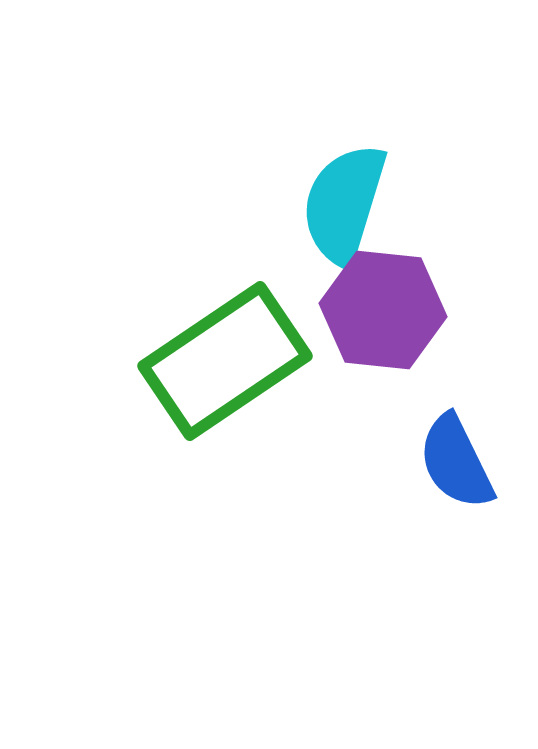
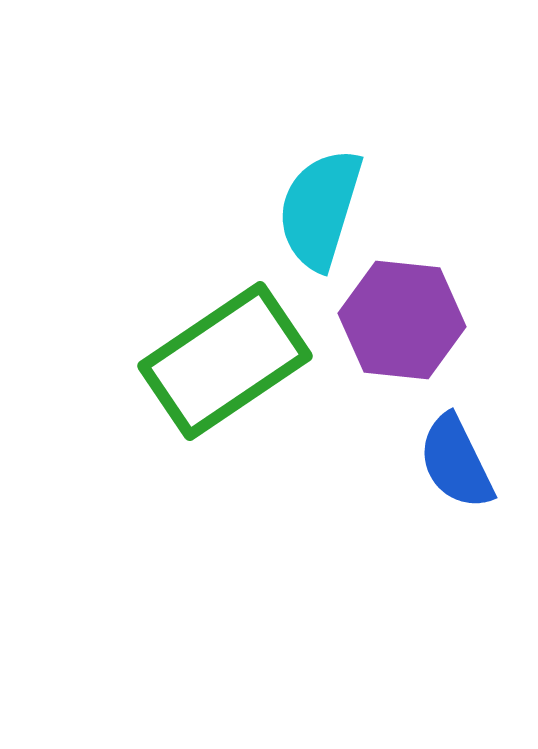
cyan semicircle: moved 24 px left, 5 px down
purple hexagon: moved 19 px right, 10 px down
